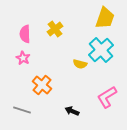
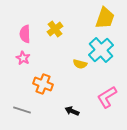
orange cross: moved 1 px right, 1 px up; rotated 18 degrees counterclockwise
